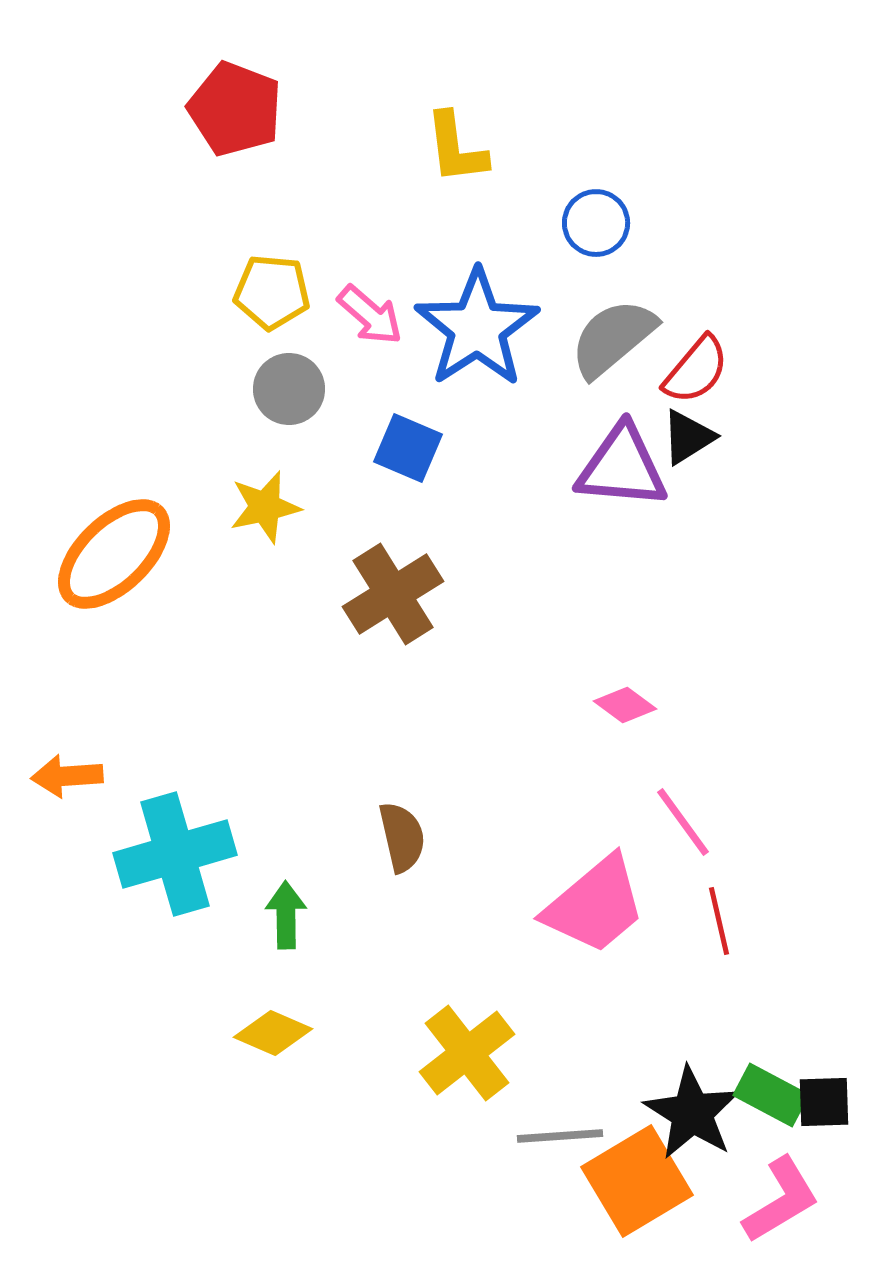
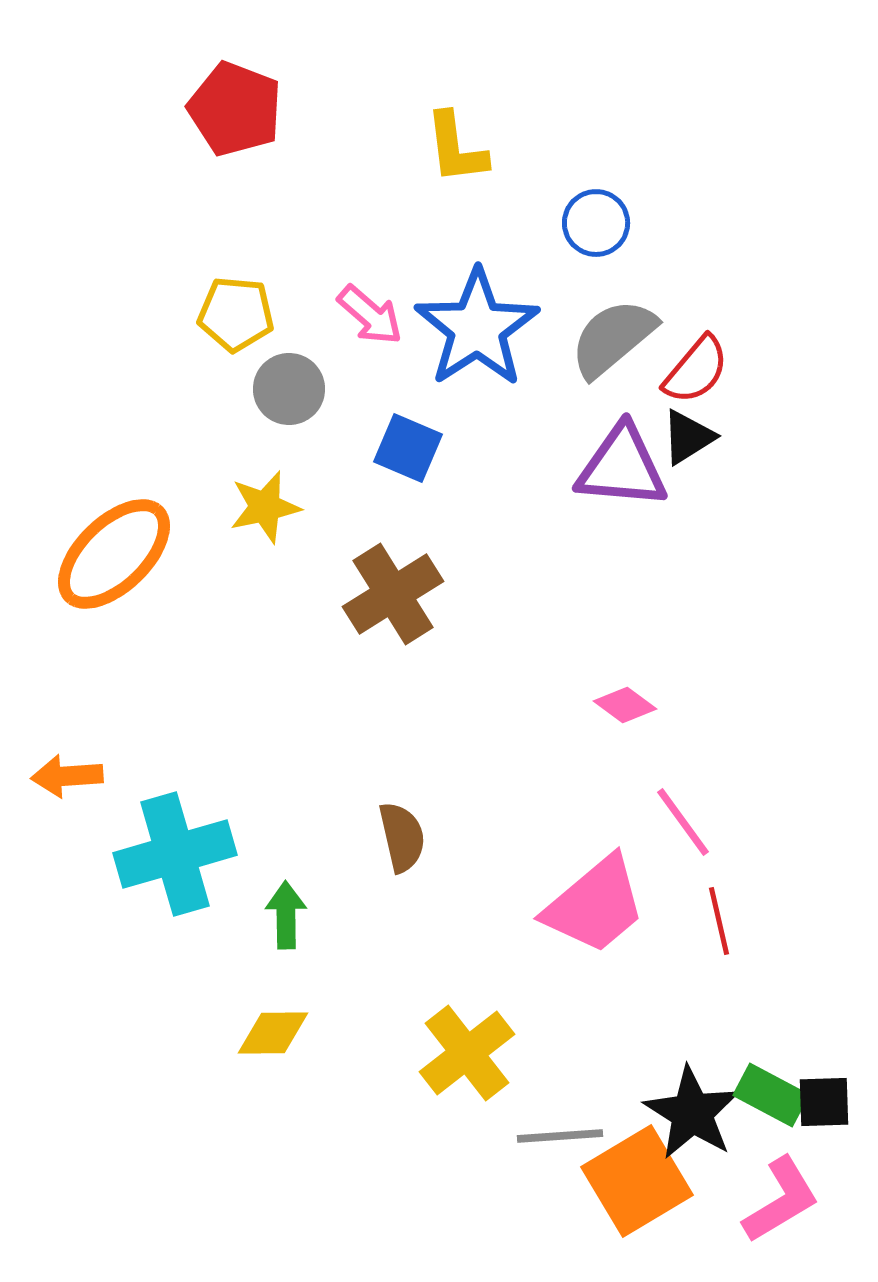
yellow pentagon: moved 36 px left, 22 px down
yellow diamond: rotated 24 degrees counterclockwise
